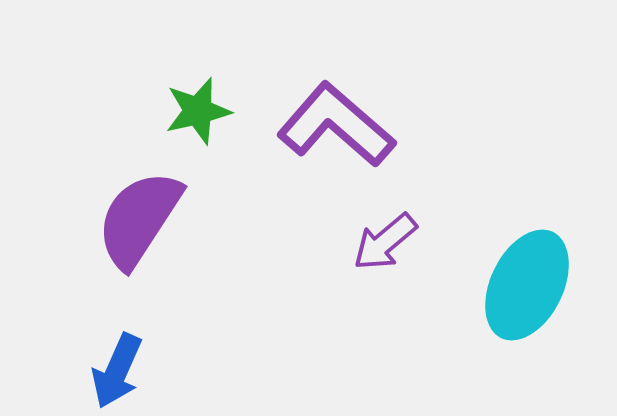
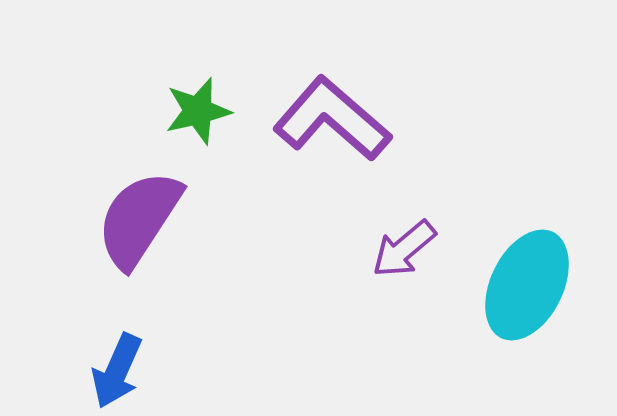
purple L-shape: moved 4 px left, 6 px up
purple arrow: moved 19 px right, 7 px down
